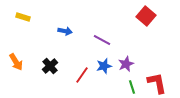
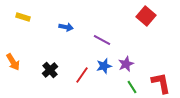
blue arrow: moved 1 px right, 4 px up
orange arrow: moved 3 px left
black cross: moved 4 px down
red L-shape: moved 4 px right
green line: rotated 16 degrees counterclockwise
